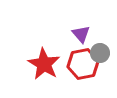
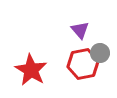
purple triangle: moved 1 px left, 4 px up
red star: moved 13 px left, 6 px down
